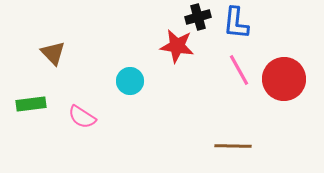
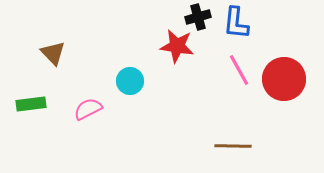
pink semicircle: moved 6 px right, 8 px up; rotated 120 degrees clockwise
